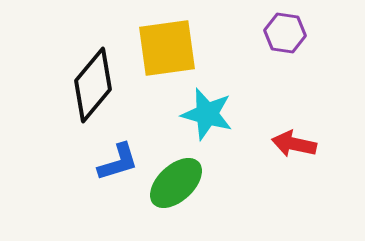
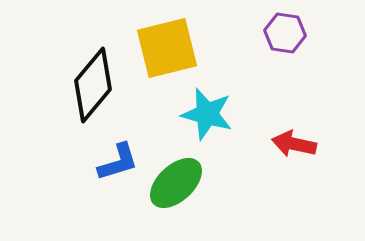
yellow square: rotated 6 degrees counterclockwise
